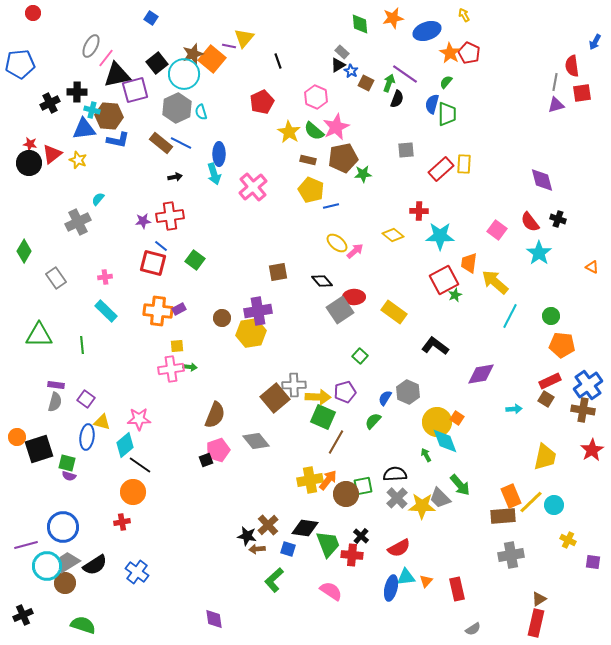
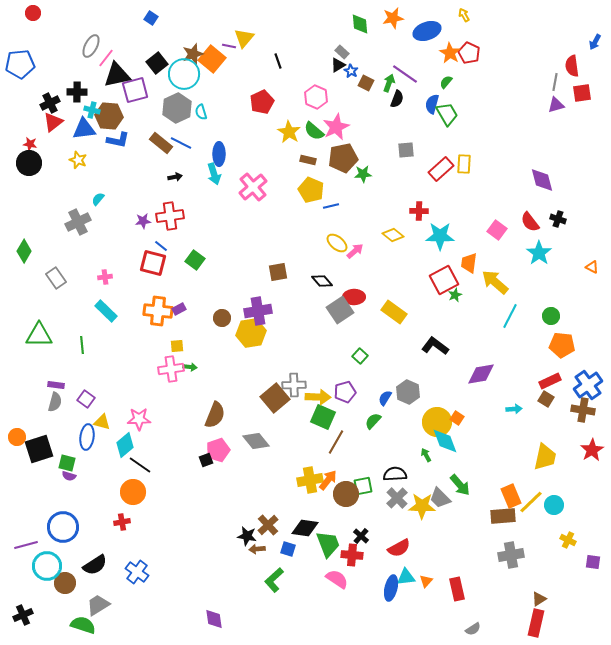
green trapezoid at (447, 114): rotated 30 degrees counterclockwise
red triangle at (52, 154): moved 1 px right, 32 px up
gray trapezoid at (68, 562): moved 30 px right, 43 px down
pink semicircle at (331, 591): moved 6 px right, 12 px up
